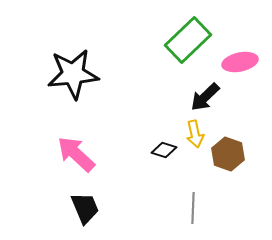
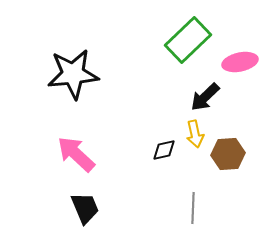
black diamond: rotated 30 degrees counterclockwise
brown hexagon: rotated 24 degrees counterclockwise
